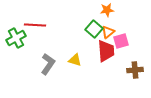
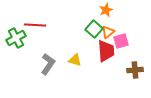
orange star: moved 1 px left; rotated 16 degrees counterclockwise
